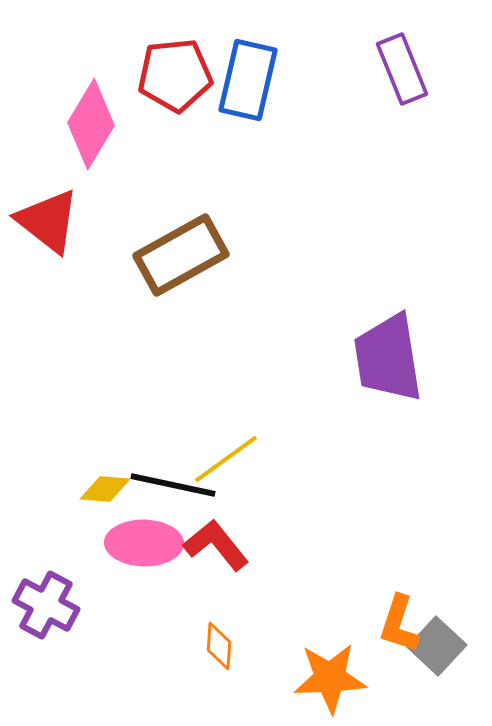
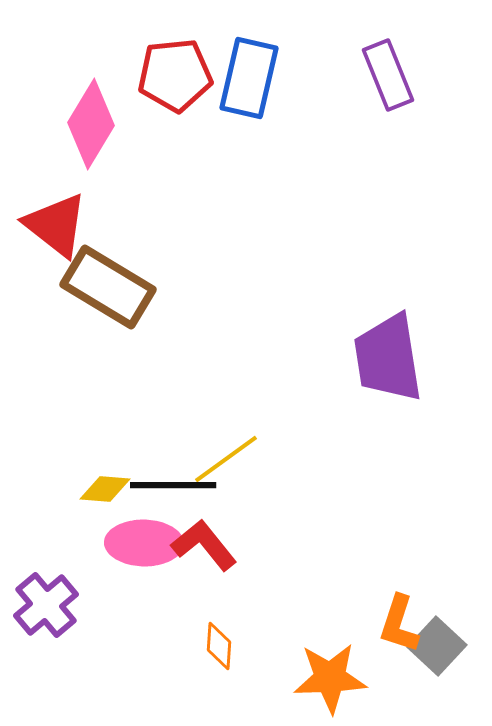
purple rectangle: moved 14 px left, 6 px down
blue rectangle: moved 1 px right, 2 px up
red triangle: moved 8 px right, 4 px down
brown rectangle: moved 73 px left, 32 px down; rotated 60 degrees clockwise
black line: rotated 12 degrees counterclockwise
red L-shape: moved 12 px left
purple cross: rotated 22 degrees clockwise
